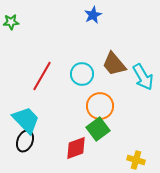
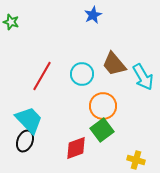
green star: rotated 21 degrees clockwise
orange circle: moved 3 px right
cyan trapezoid: moved 3 px right
green square: moved 4 px right, 1 px down
